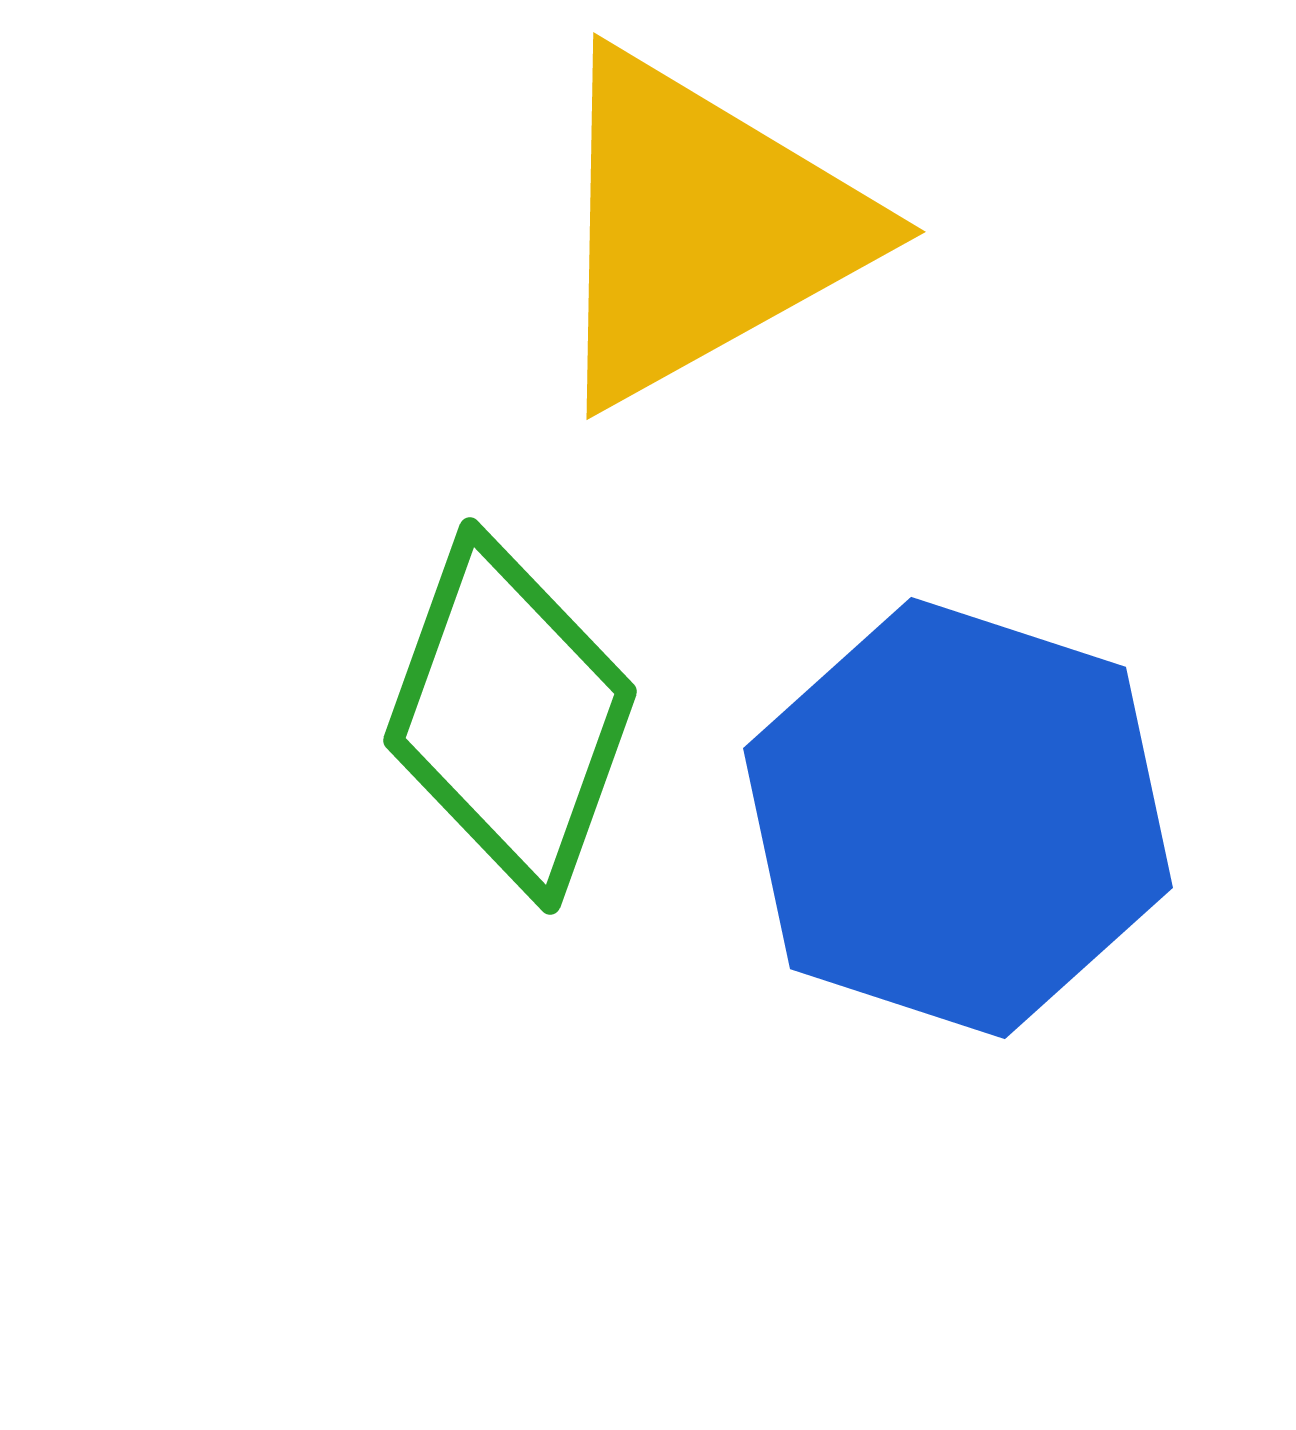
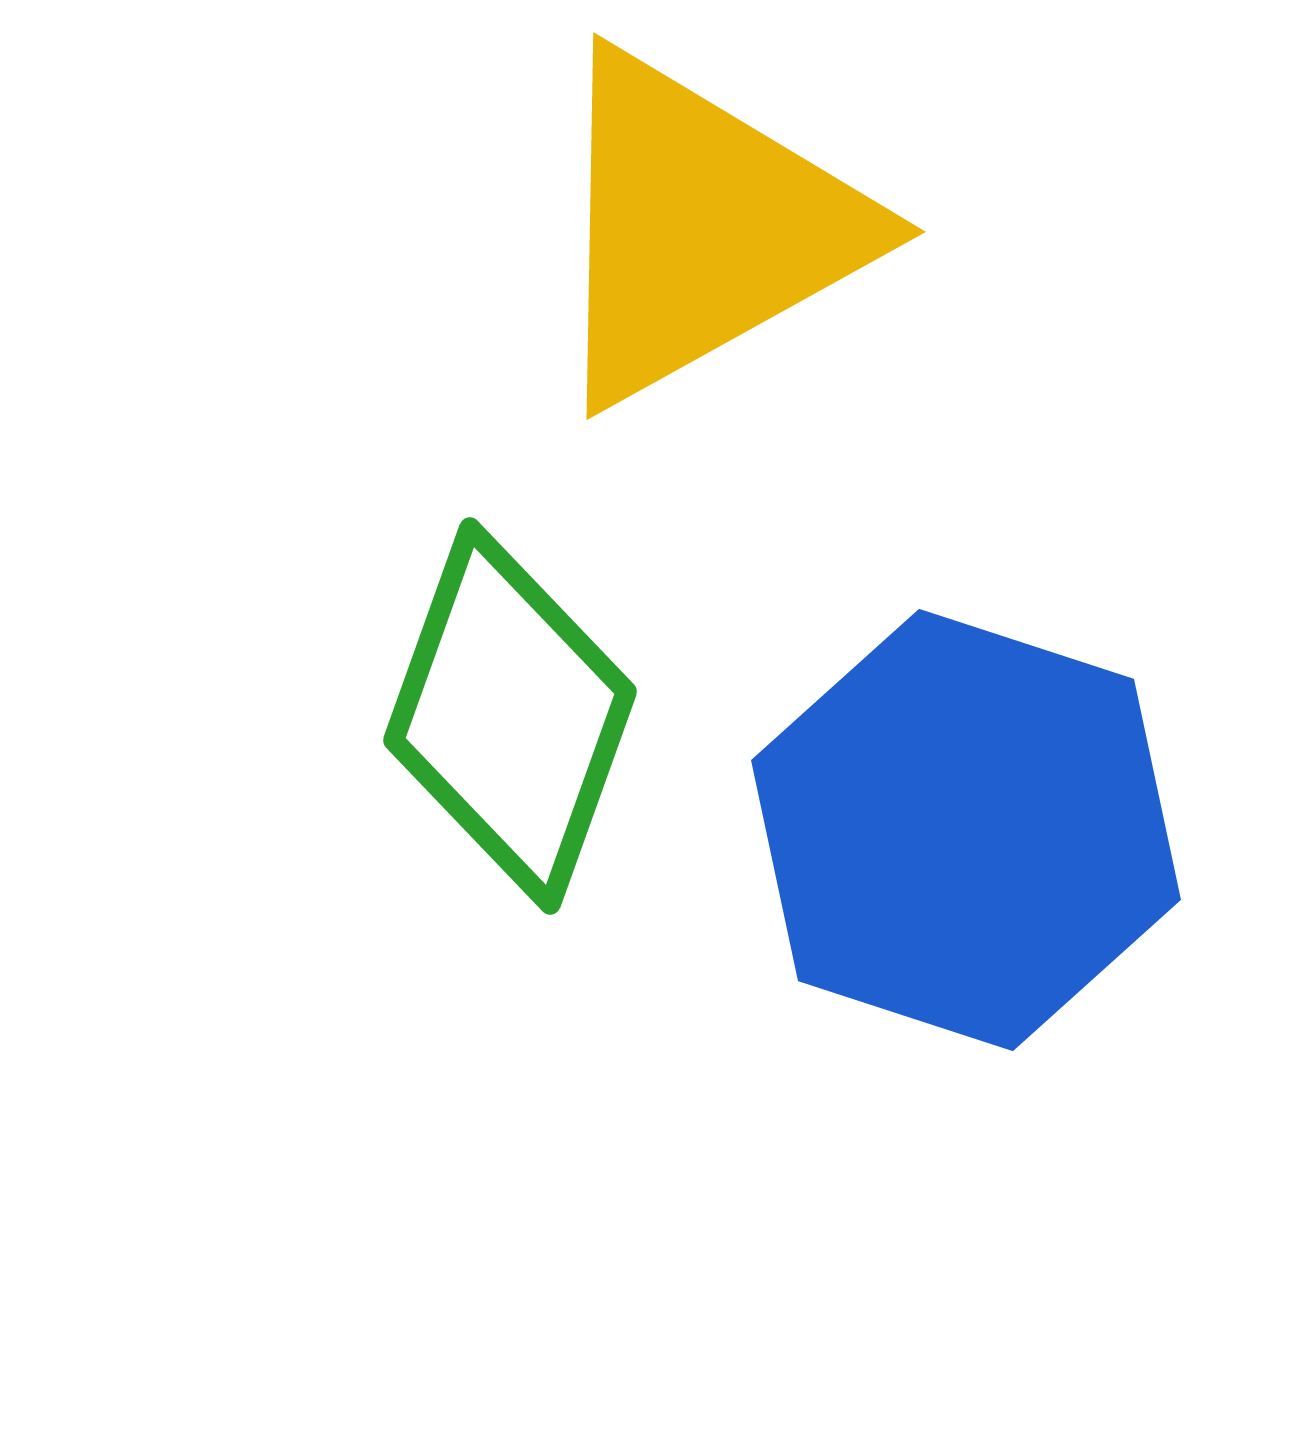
blue hexagon: moved 8 px right, 12 px down
